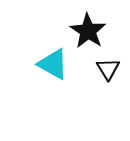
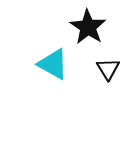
black star: moved 4 px up
